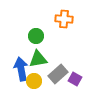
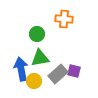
green circle: moved 1 px right, 2 px up
green triangle: moved 2 px right, 1 px up
purple square: moved 1 px left, 8 px up; rotated 16 degrees counterclockwise
